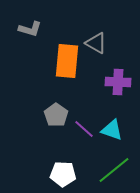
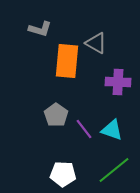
gray L-shape: moved 10 px right
purple line: rotated 10 degrees clockwise
